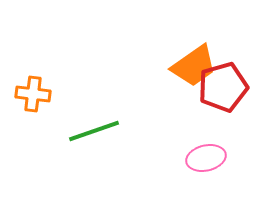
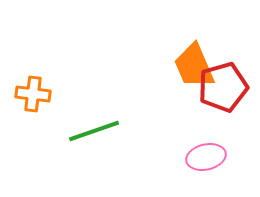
orange trapezoid: rotated 102 degrees clockwise
pink ellipse: moved 1 px up
